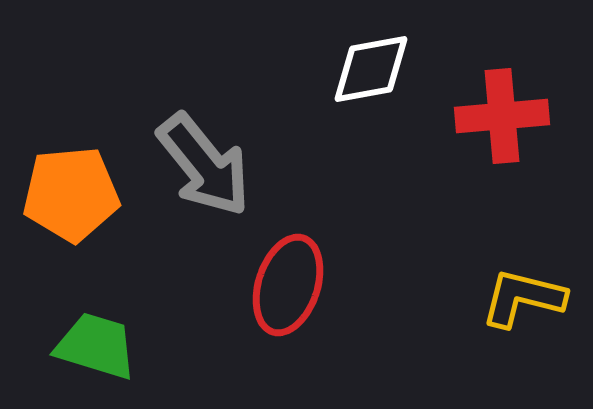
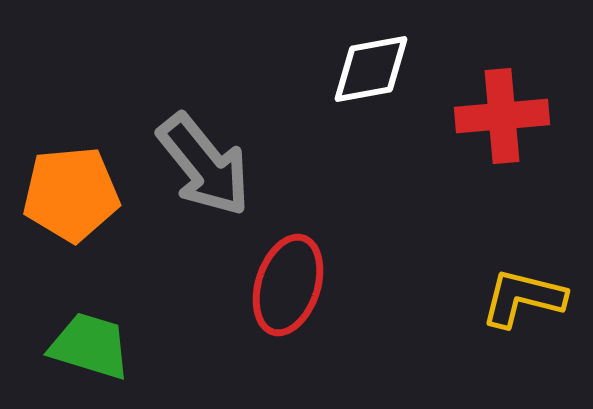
green trapezoid: moved 6 px left
